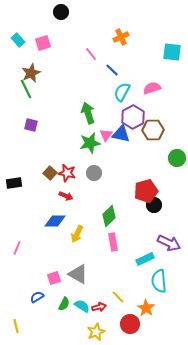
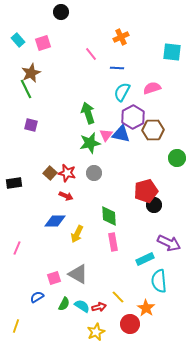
blue line at (112, 70): moved 5 px right, 2 px up; rotated 40 degrees counterclockwise
green diamond at (109, 216): rotated 50 degrees counterclockwise
yellow line at (16, 326): rotated 32 degrees clockwise
